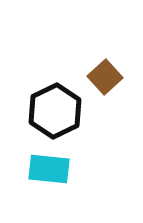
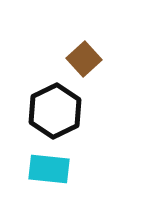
brown square: moved 21 px left, 18 px up
